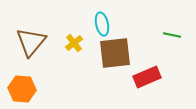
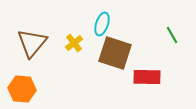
cyan ellipse: rotated 30 degrees clockwise
green line: rotated 48 degrees clockwise
brown triangle: moved 1 px right, 1 px down
brown square: rotated 24 degrees clockwise
red rectangle: rotated 24 degrees clockwise
